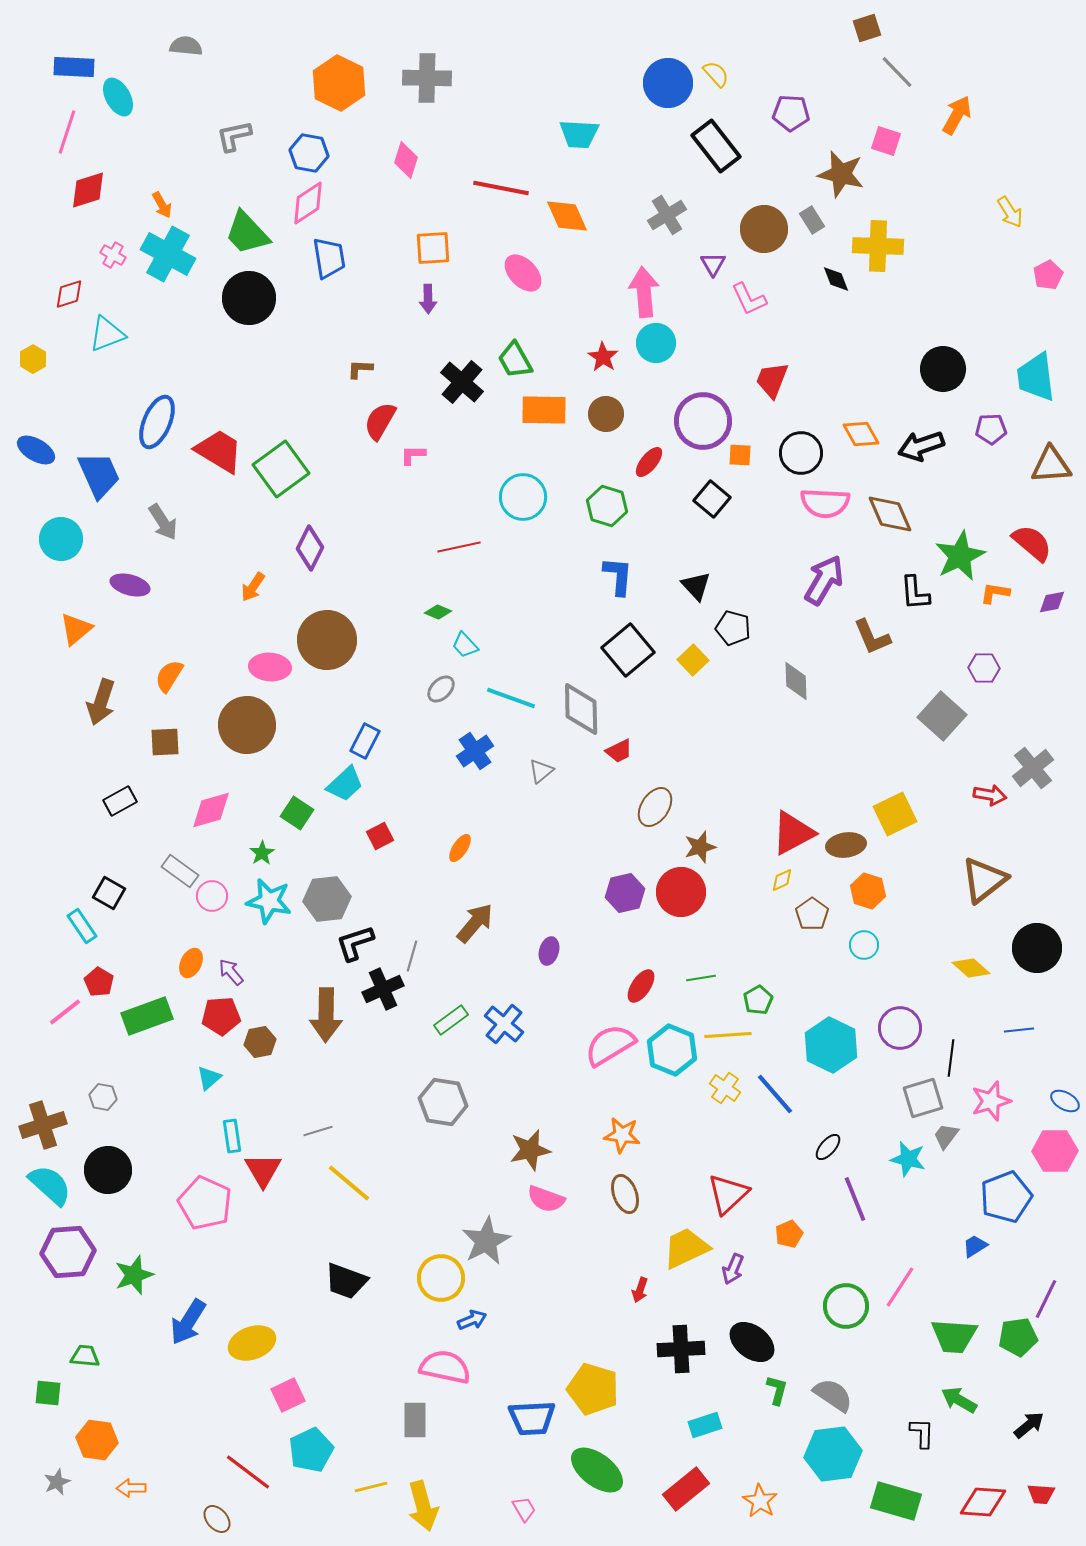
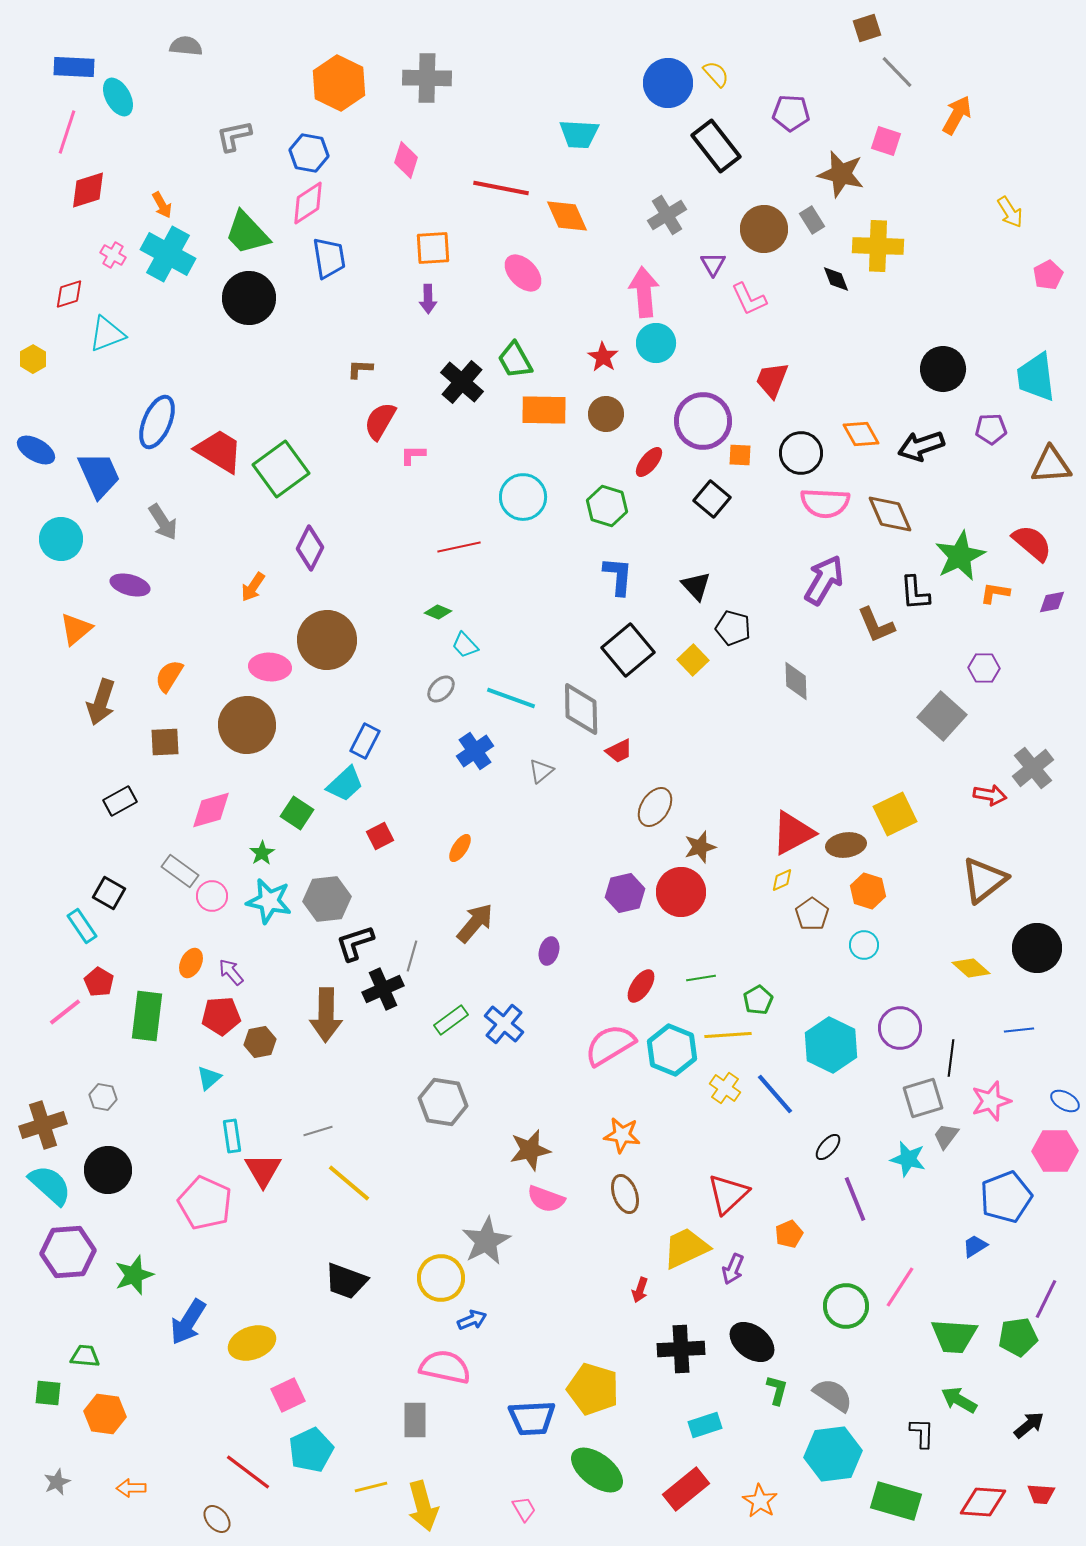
brown L-shape at (872, 637): moved 4 px right, 12 px up
green rectangle at (147, 1016): rotated 63 degrees counterclockwise
orange hexagon at (97, 1440): moved 8 px right, 26 px up
